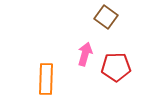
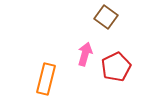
red pentagon: rotated 24 degrees counterclockwise
orange rectangle: rotated 12 degrees clockwise
